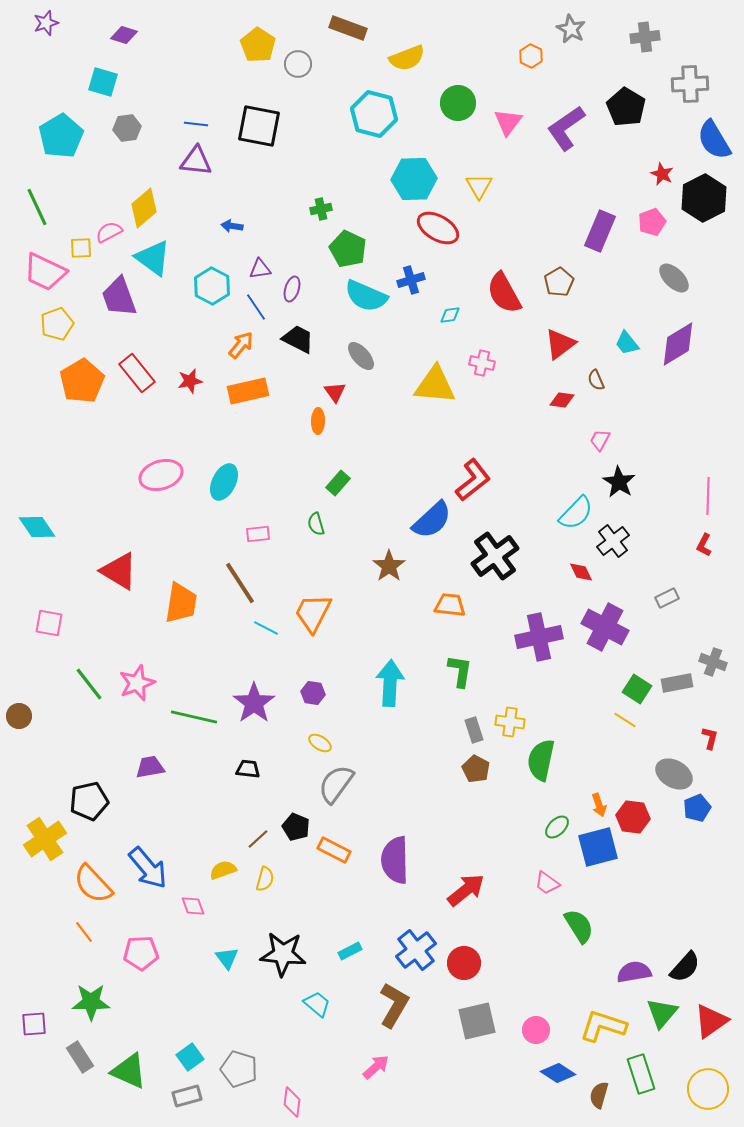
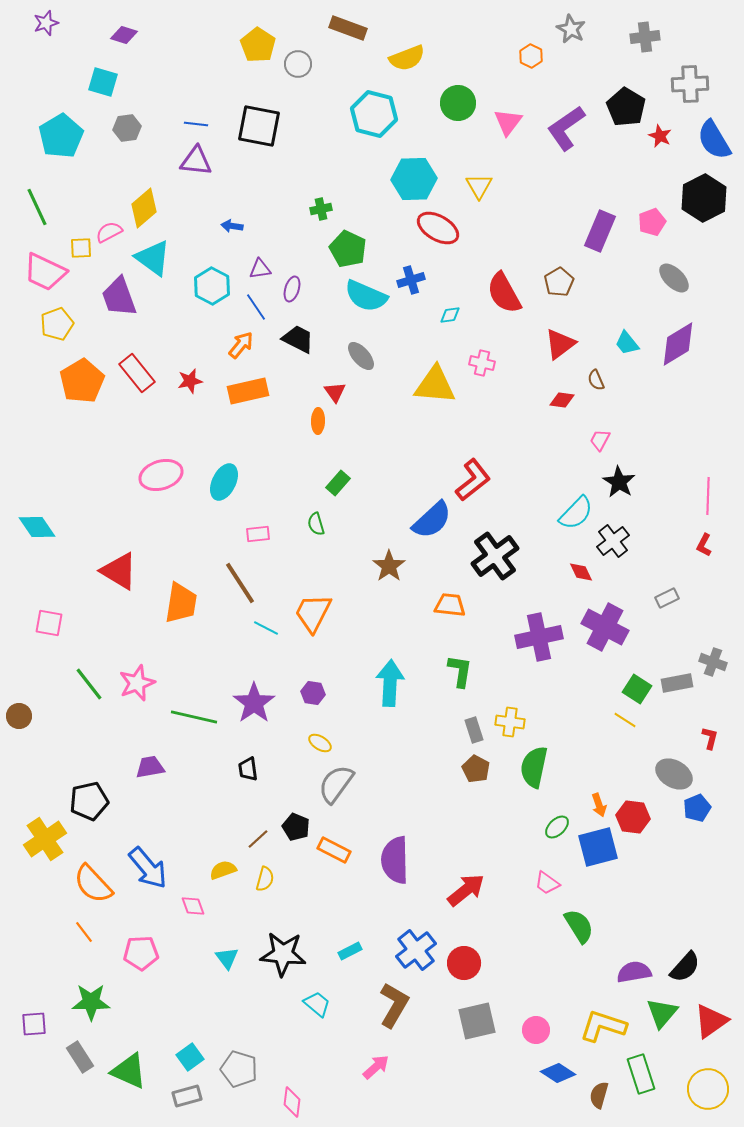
red star at (662, 174): moved 2 px left, 38 px up
green semicircle at (541, 760): moved 7 px left, 7 px down
black trapezoid at (248, 769): rotated 105 degrees counterclockwise
